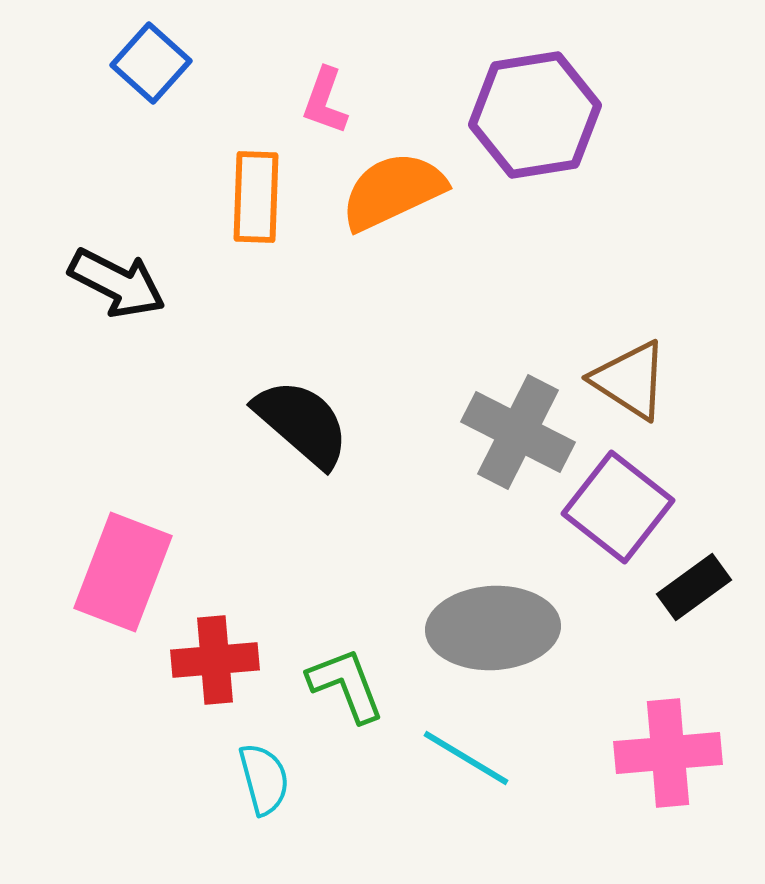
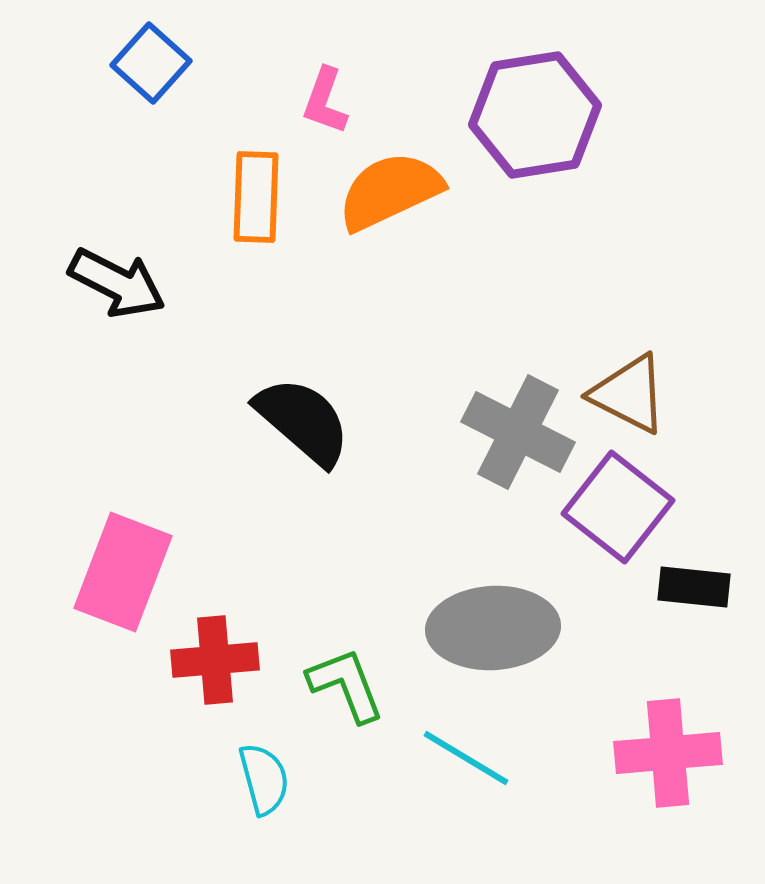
orange semicircle: moved 3 px left
brown triangle: moved 1 px left, 14 px down; rotated 6 degrees counterclockwise
black semicircle: moved 1 px right, 2 px up
black rectangle: rotated 42 degrees clockwise
